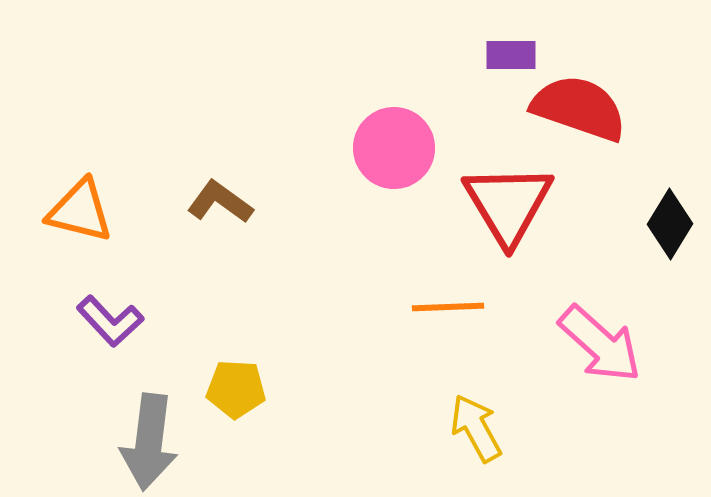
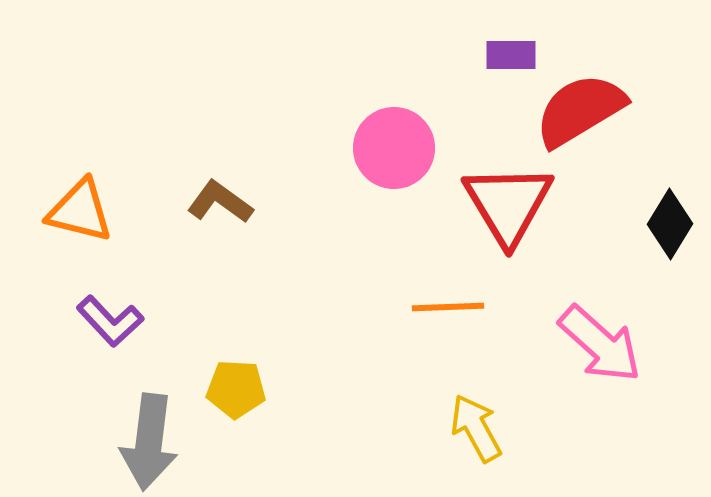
red semicircle: moved 1 px right, 2 px down; rotated 50 degrees counterclockwise
